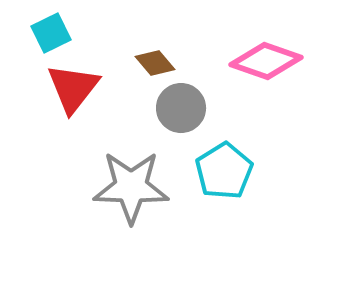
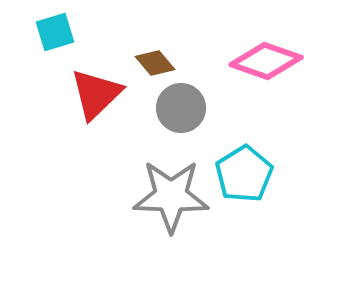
cyan square: moved 4 px right, 1 px up; rotated 9 degrees clockwise
red triangle: moved 23 px right, 6 px down; rotated 8 degrees clockwise
cyan pentagon: moved 20 px right, 3 px down
gray star: moved 40 px right, 9 px down
